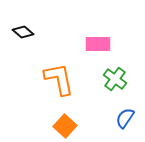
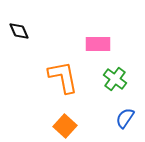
black diamond: moved 4 px left, 1 px up; rotated 25 degrees clockwise
orange L-shape: moved 4 px right, 2 px up
